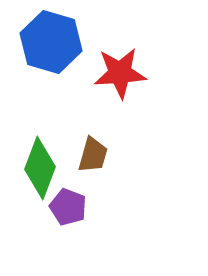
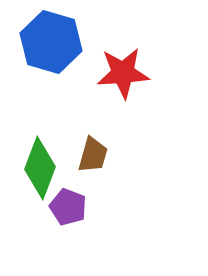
red star: moved 3 px right
